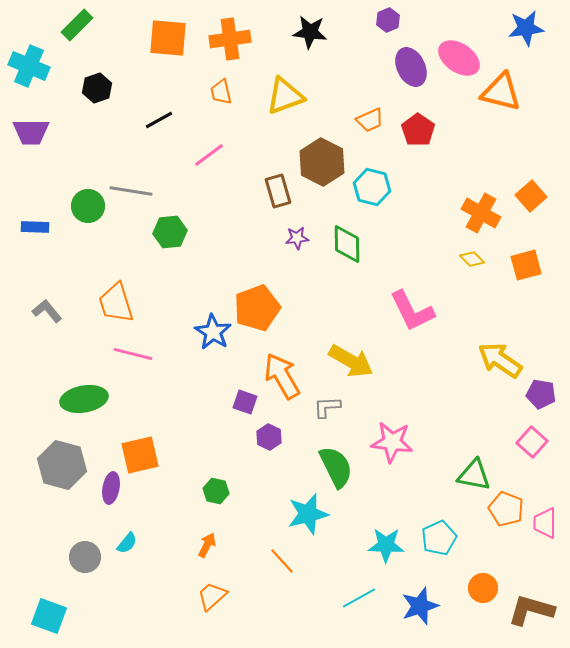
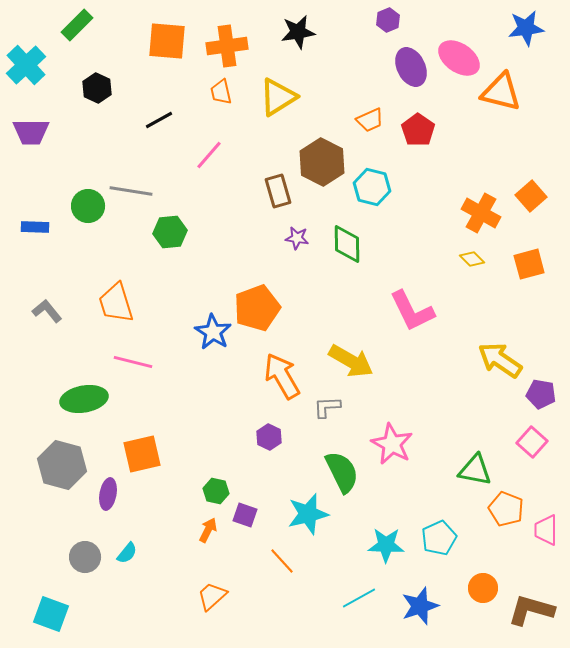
black star at (310, 32): moved 12 px left; rotated 16 degrees counterclockwise
orange square at (168, 38): moved 1 px left, 3 px down
orange cross at (230, 39): moved 3 px left, 7 px down
cyan cross at (29, 66): moved 3 px left, 1 px up; rotated 24 degrees clockwise
black hexagon at (97, 88): rotated 16 degrees counterclockwise
yellow triangle at (285, 96): moved 7 px left, 1 px down; rotated 12 degrees counterclockwise
pink line at (209, 155): rotated 12 degrees counterclockwise
purple star at (297, 238): rotated 15 degrees clockwise
orange square at (526, 265): moved 3 px right, 1 px up
pink line at (133, 354): moved 8 px down
purple square at (245, 402): moved 113 px down
pink star at (392, 442): moved 2 px down; rotated 21 degrees clockwise
orange square at (140, 455): moved 2 px right, 1 px up
green semicircle at (336, 467): moved 6 px right, 5 px down
green triangle at (474, 475): moved 1 px right, 5 px up
purple ellipse at (111, 488): moved 3 px left, 6 px down
pink trapezoid at (545, 523): moved 1 px right, 7 px down
cyan semicircle at (127, 543): moved 10 px down
orange arrow at (207, 545): moved 1 px right, 15 px up
cyan square at (49, 616): moved 2 px right, 2 px up
